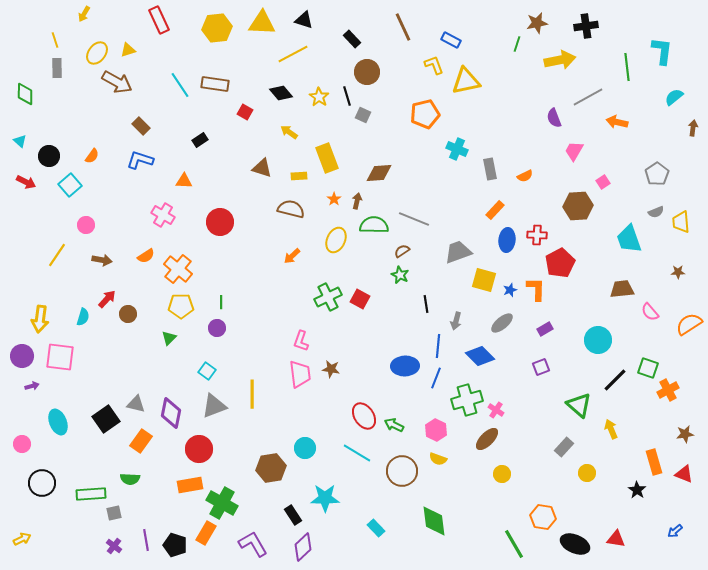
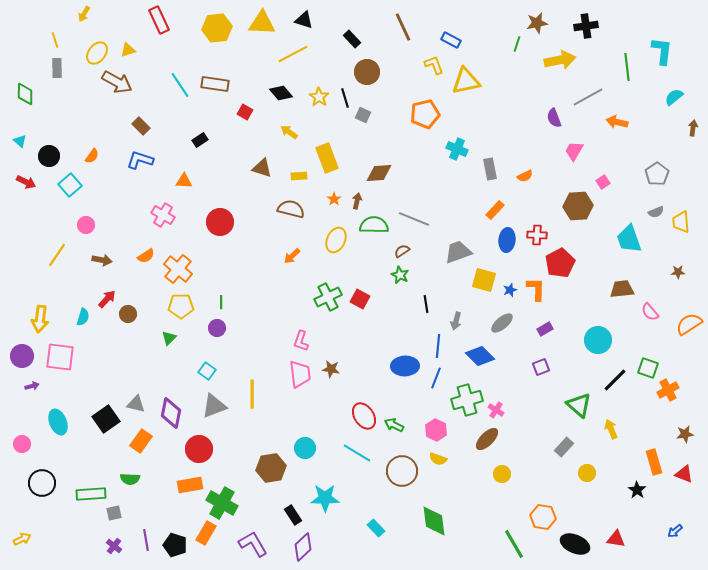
black line at (347, 96): moved 2 px left, 2 px down
